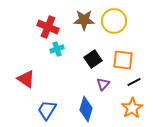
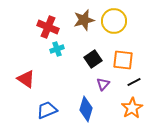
brown star: rotated 15 degrees counterclockwise
blue trapezoid: rotated 35 degrees clockwise
